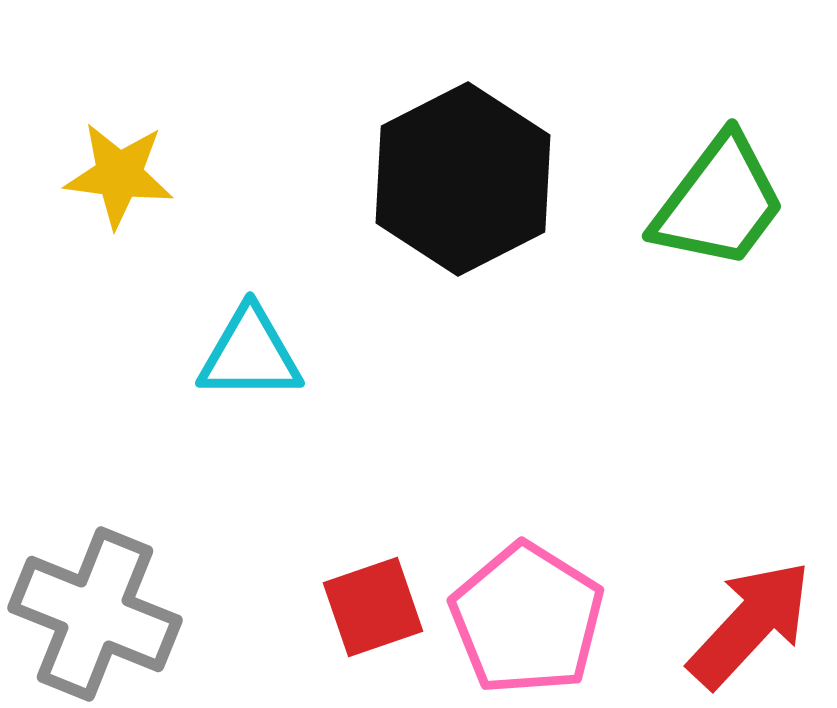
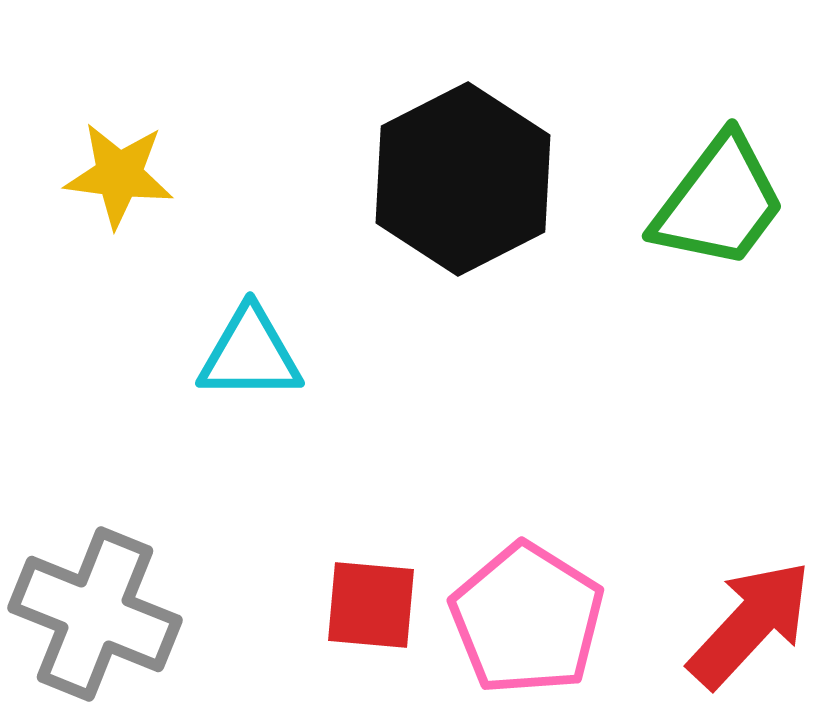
red square: moved 2 px left, 2 px up; rotated 24 degrees clockwise
